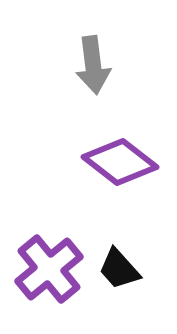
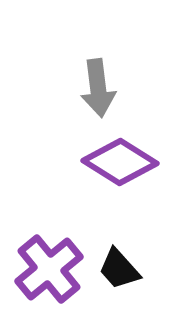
gray arrow: moved 5 px right, 23 px down
purple diamond: rotated 6 degrees counterclockwise
